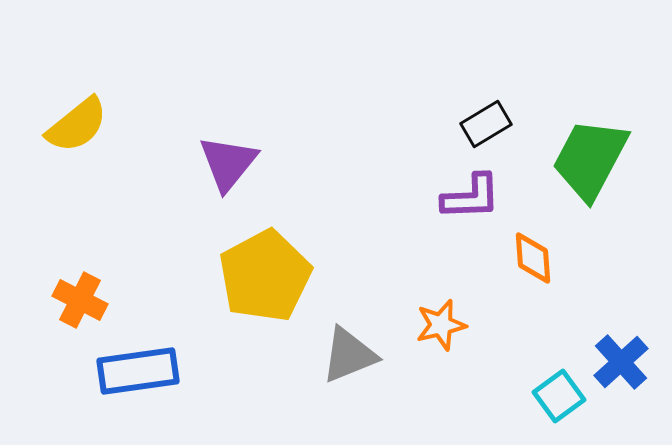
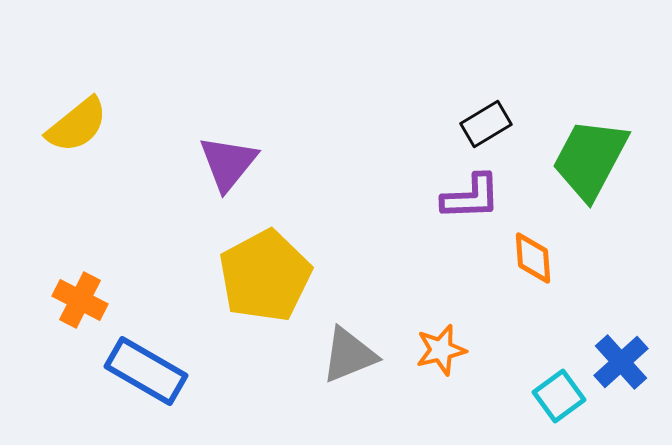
orange star: moved 25 px down
blue rectangle: moved 8 px right; rotated 38 degrees clockwise
